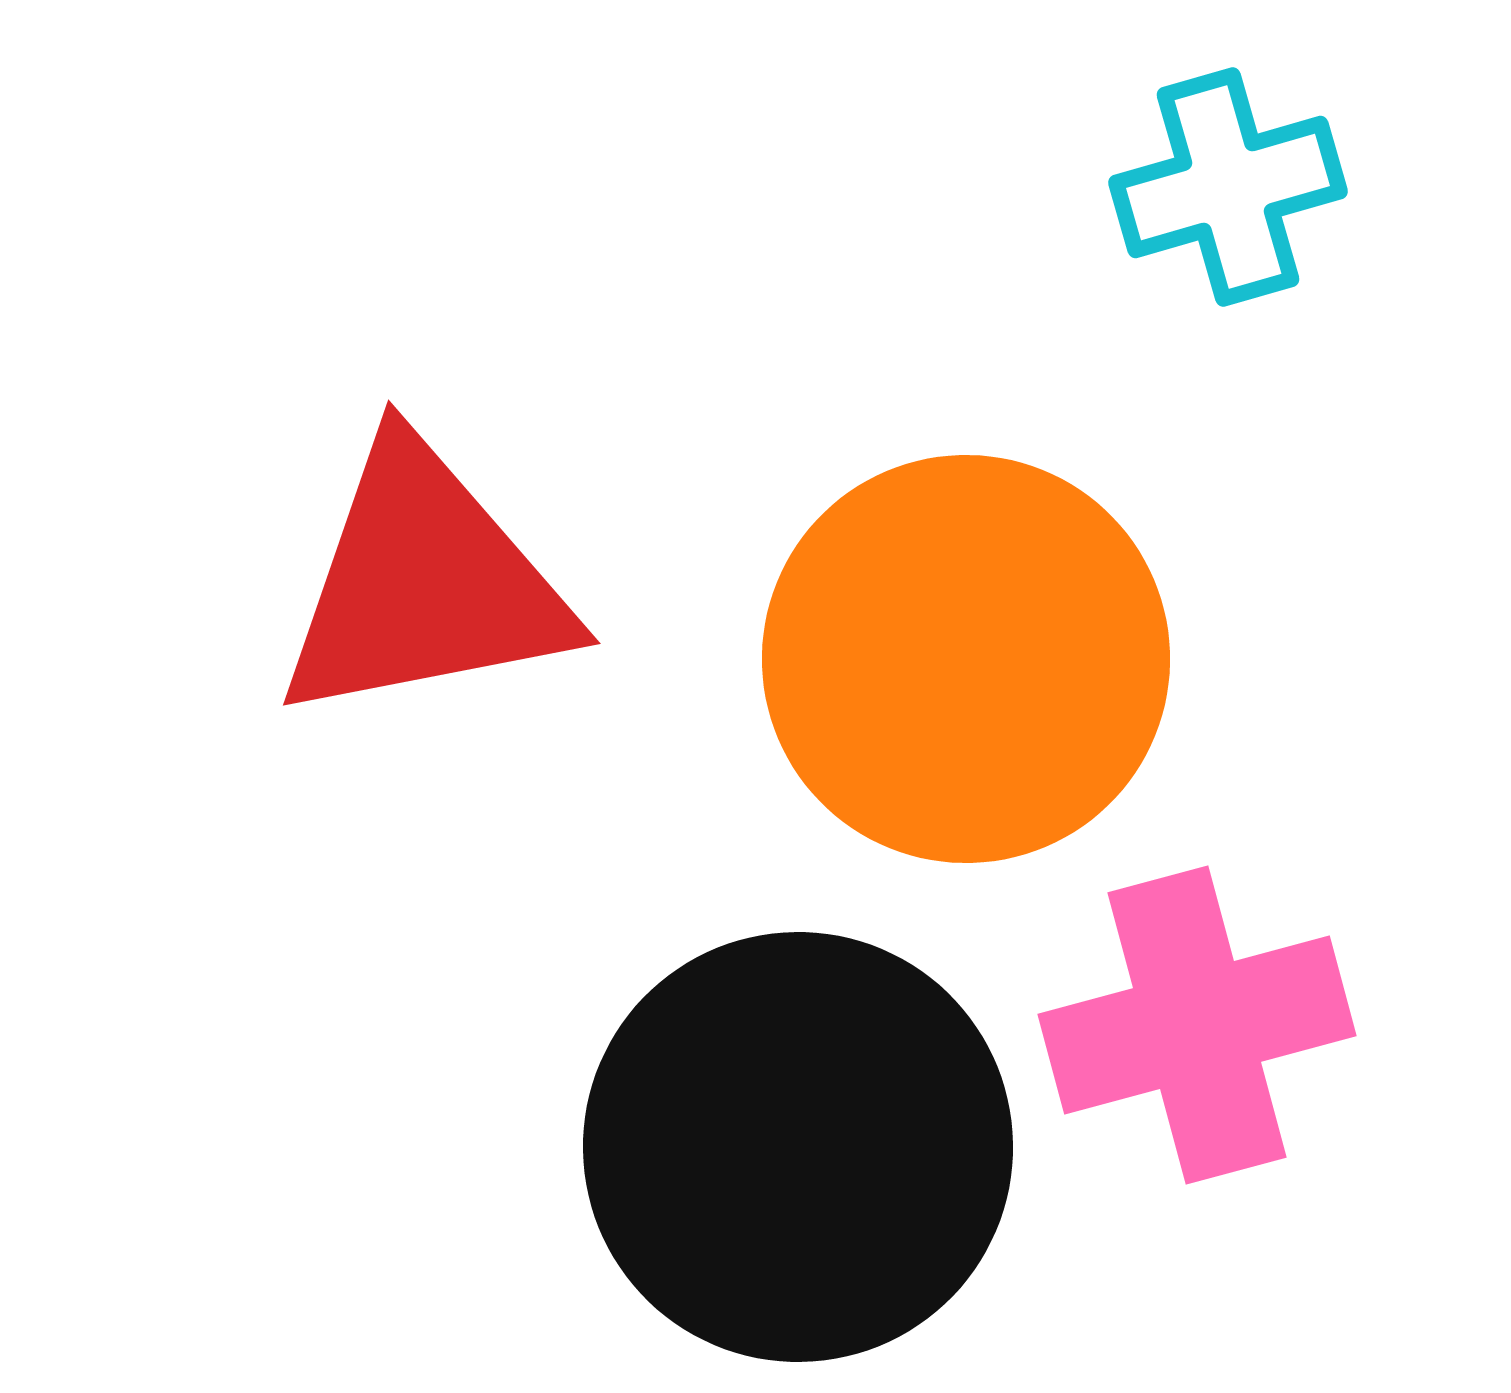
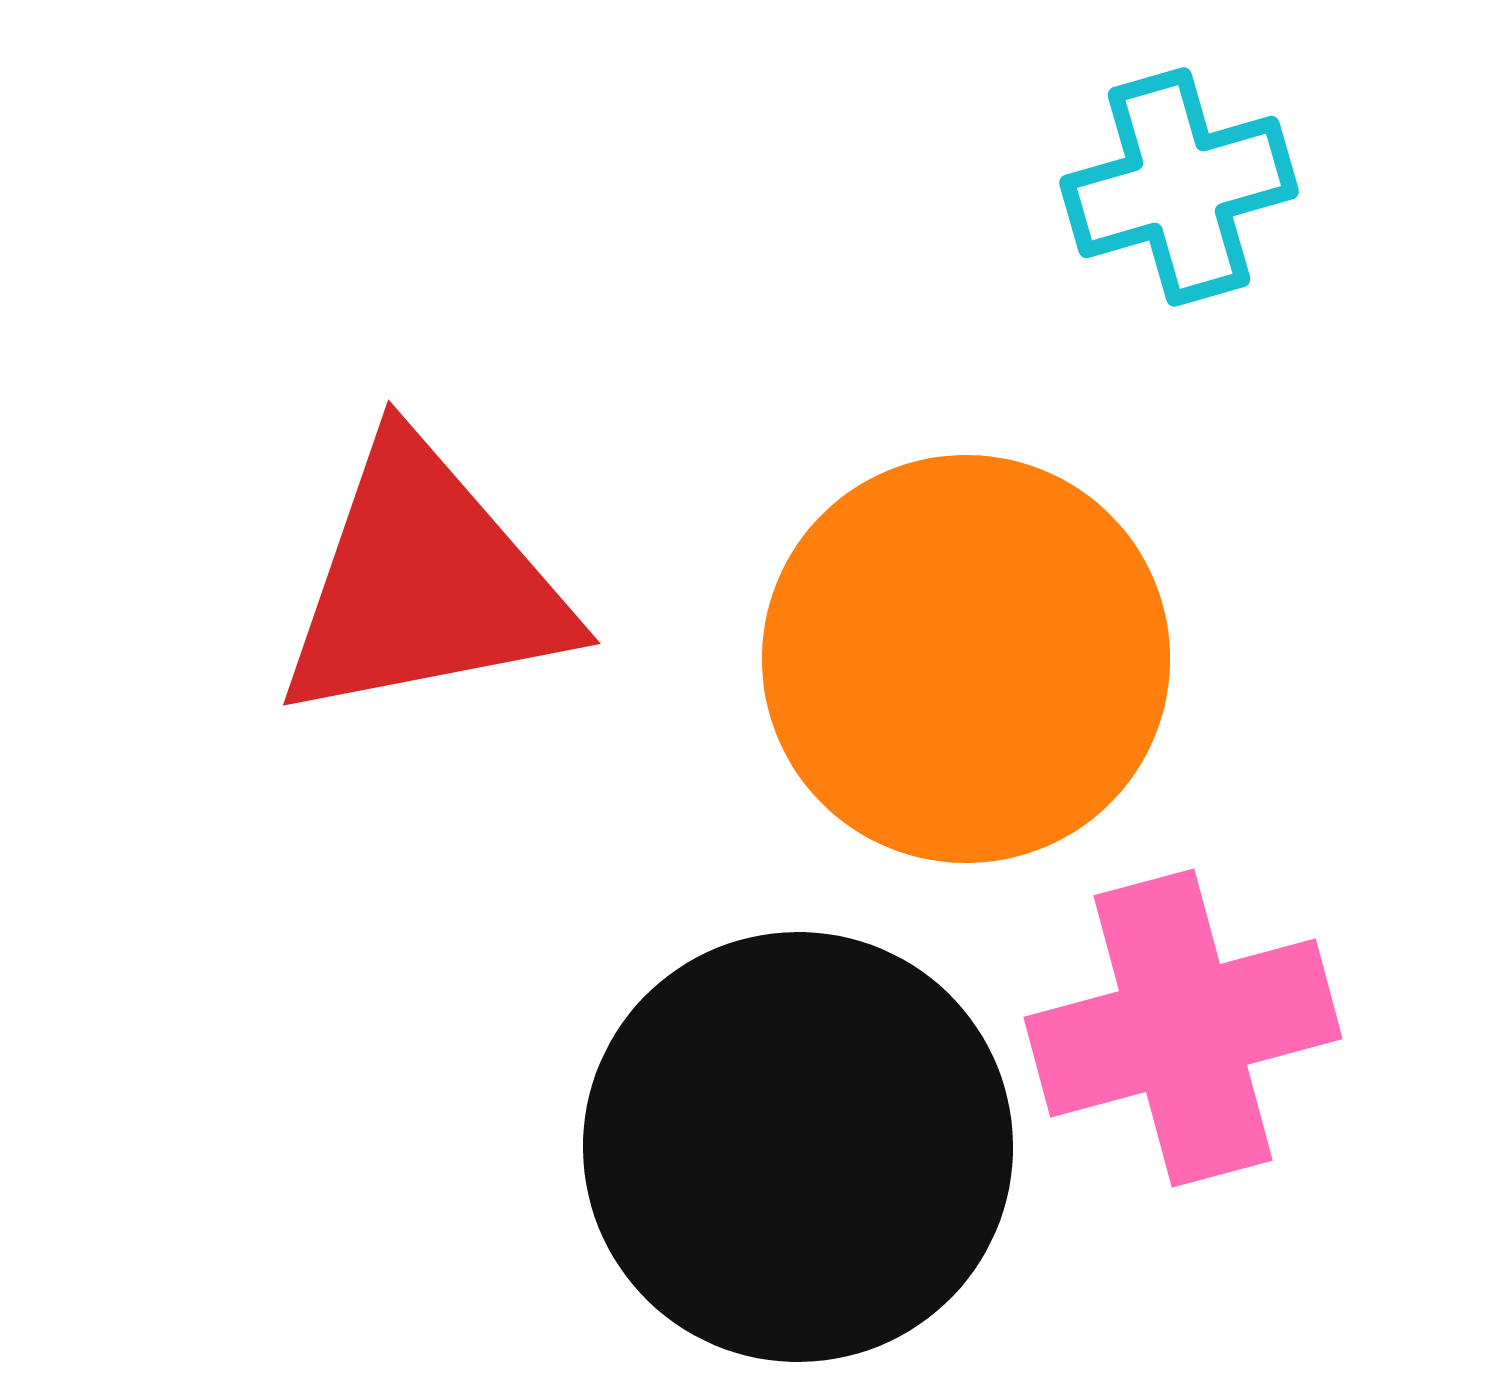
cyan cross: moved 49 px left
pink cross: moved 14 px left, 3 px down
